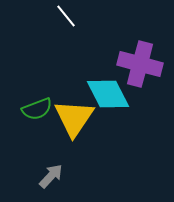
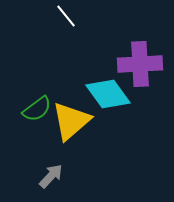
purple cross: rotated 18 degrees counterclockwise
cyan diamond: rotated 9 degrees counterclockwise
green semicircle: rotated 16 degrees counterclockwise
yellow triangle: moved 3 px left, 3 px down; rotated 15 degrees clockwise
